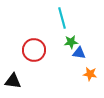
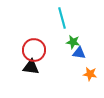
green star: moved 2 px right; rotated 16 degrees clockwise
black triangle: moved 18 px right, 14 px up
